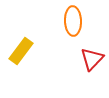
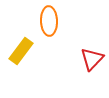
orange ellipse: moved 24 px left
